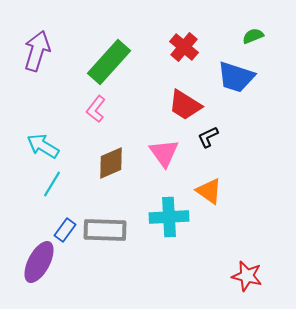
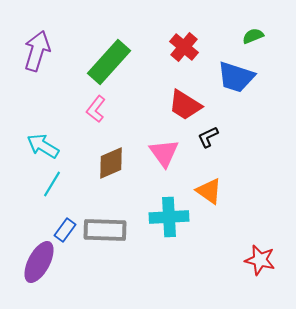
red star: moved 13 px right, 16 px up
